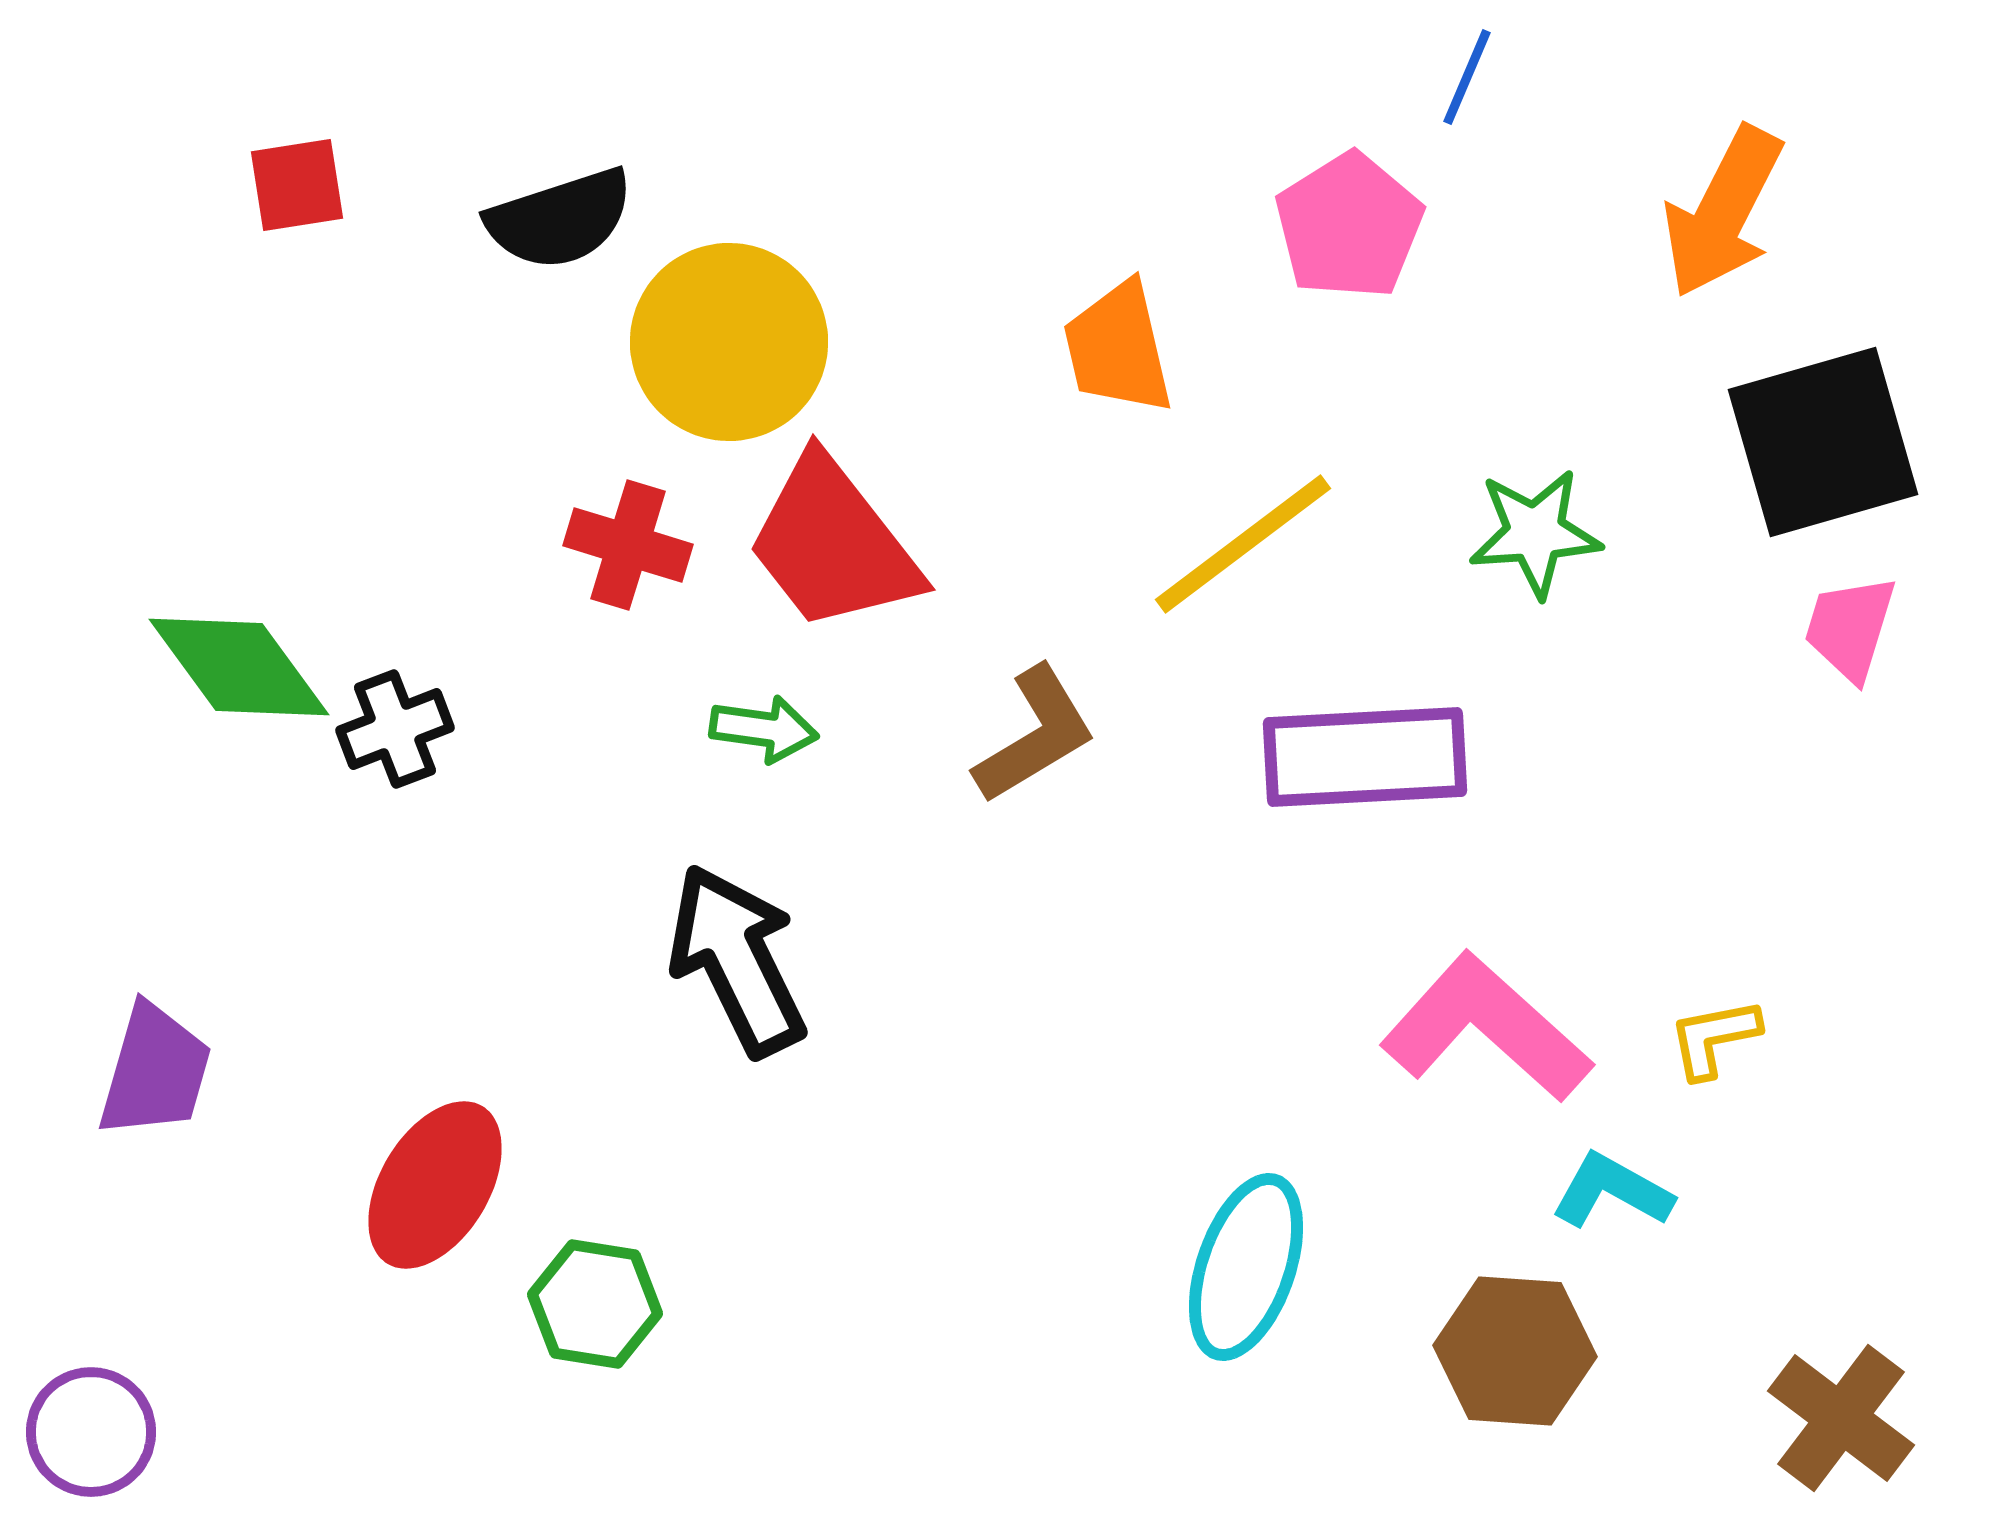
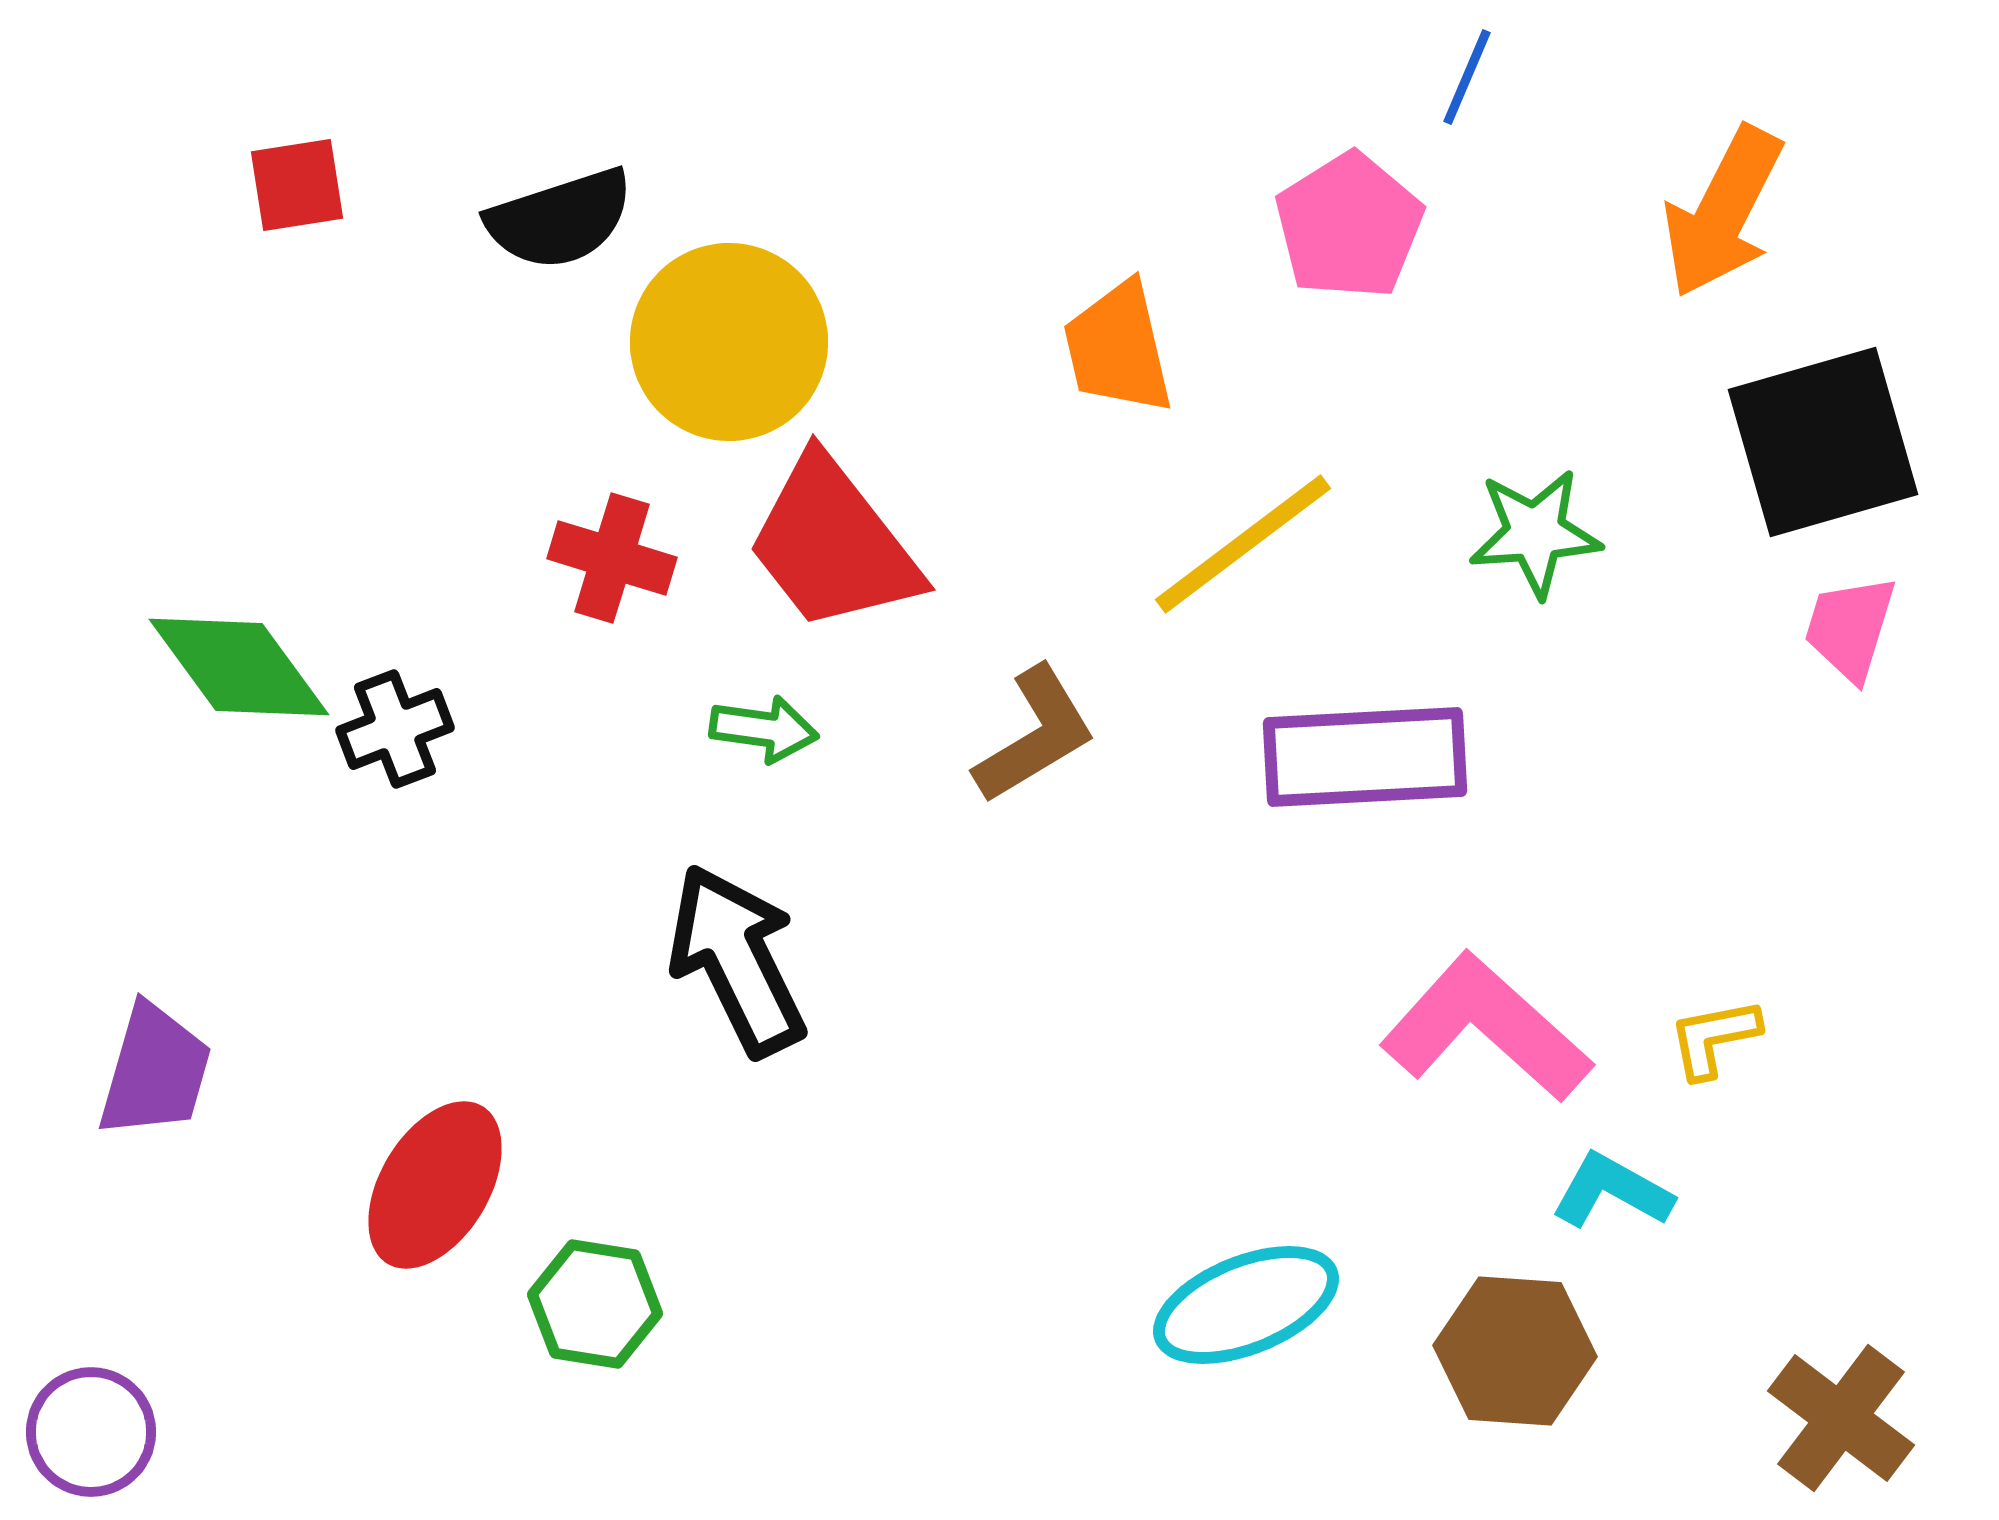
red cross: moved 16 px left, 13 px down
cyan ellipse: moved 38 px down; rotated 49 degrees clockwise
